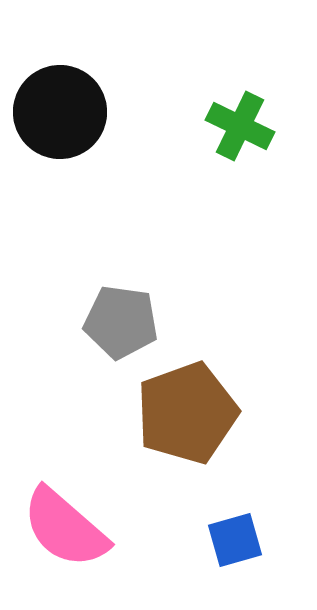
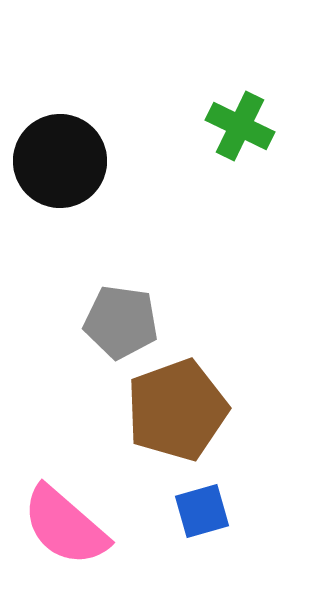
black circle: moved 49 px down
brown pentagon: moved 10 px left, 3 px up
pink semicircle: moved 2 px up
blue square: moved 33 px left, 29 px up
